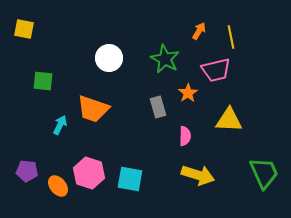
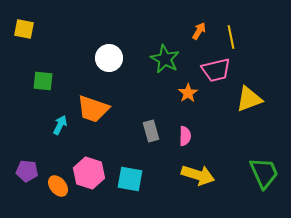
gray rectangle: moved 7 px left, 24 px down
yellow triangle: moved 20 px right, 21 px up; rotated 24 degrees counterclockwise
